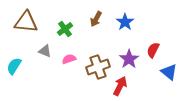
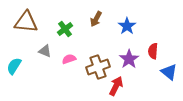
blue star: moved 2 px right, 4 px down
red semicircle: moved 1 px down; rotated 21 degrees counterclockwise
red arrow: moved 4 px left
